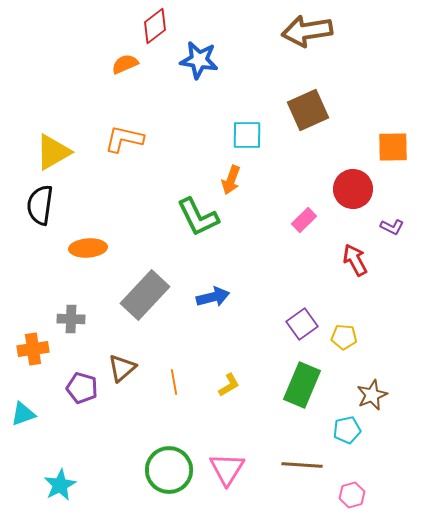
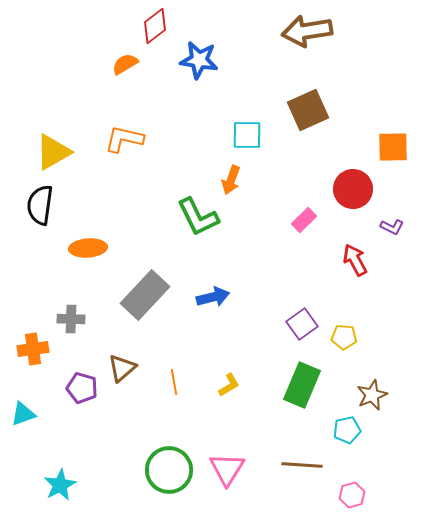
orange semicircle: rotated 8 degrees counterclockwise
